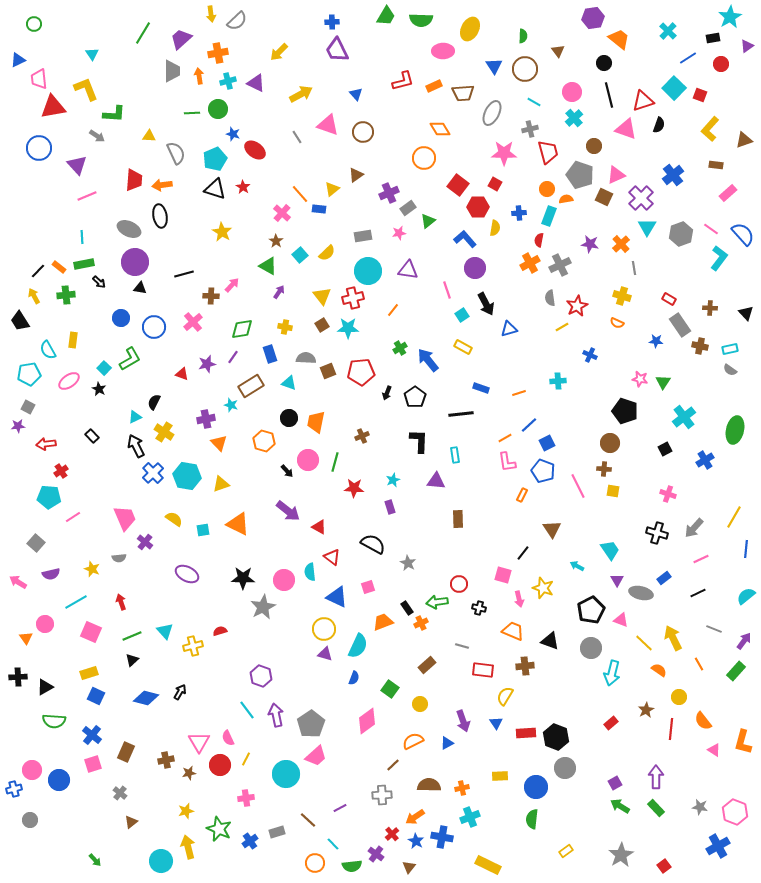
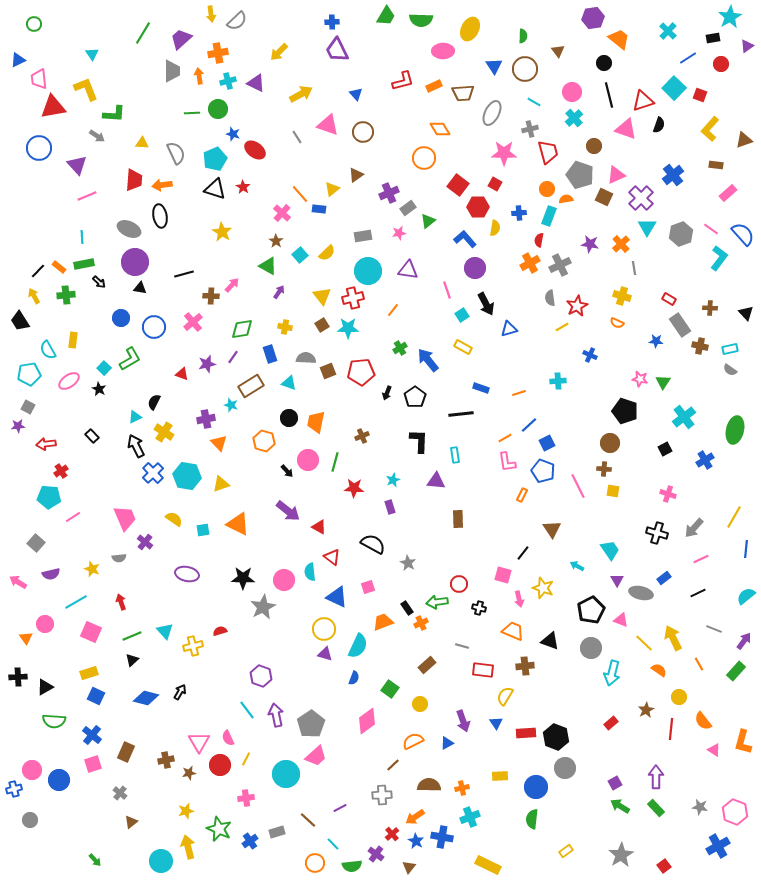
yellow triangle at (149, 136): moved 7 px left, 7 px down
purple ellipse at (187, 574): rotated 15 degrees counterclockwise
